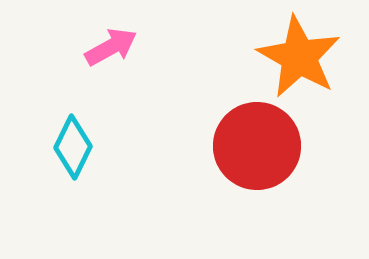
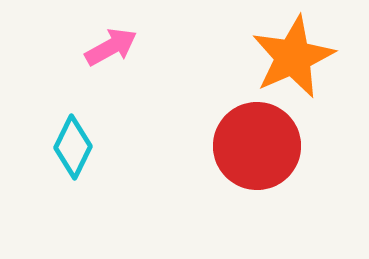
orange star: moved 6 px left; rotated 18 degrees clockwise
